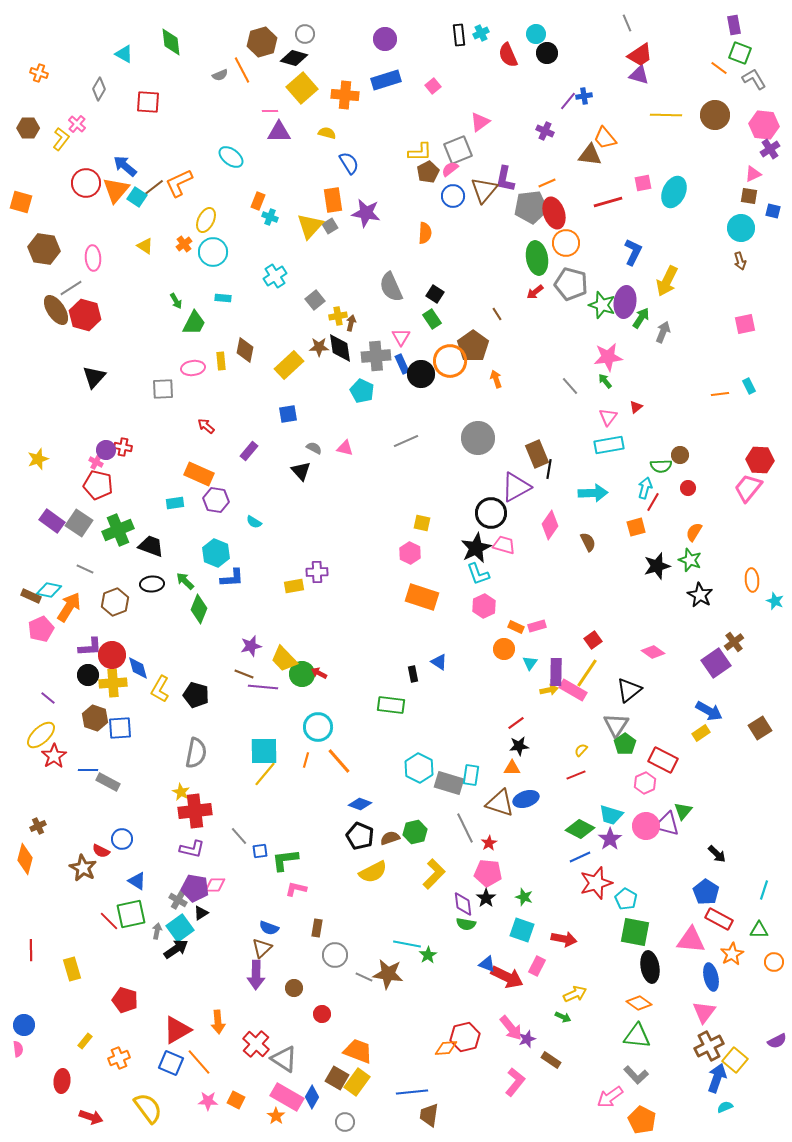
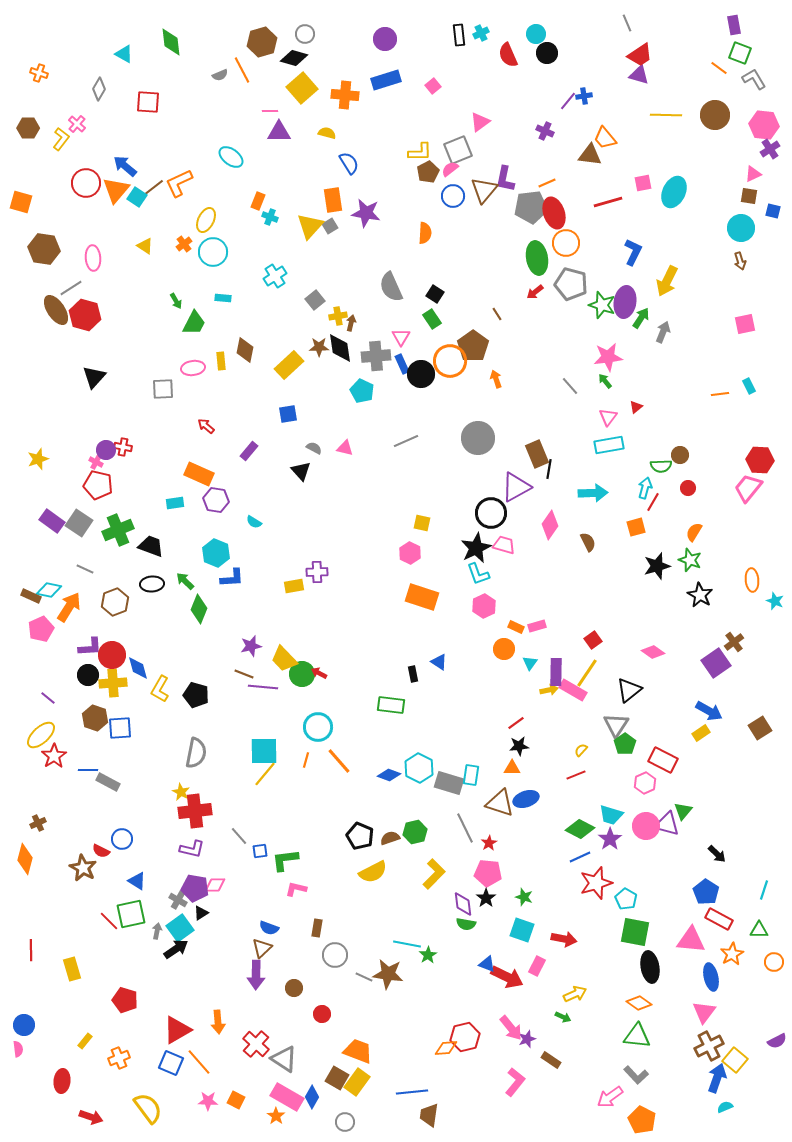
blue diamond at (360, 804): moved 29 px right, 29 px up
brown cross at (38, 826): moved 3 px up
